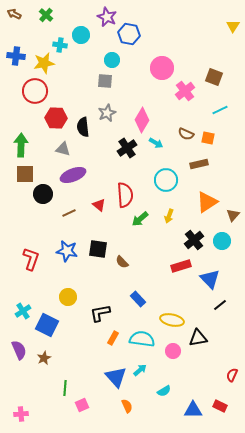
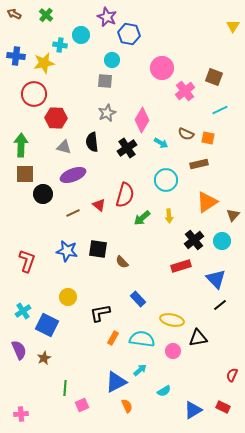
red circle at (35, 91): moved 1 px left, 3 px down
black semicircle at (83, 127): moved 9 px right, 15 px down
cyan arrow at (156, 143): moved 5 px right
gray triangle at (63, 149): moved 1 px right, 2 px up
red semicircle at (125, 195): rotated 20 degrees clockwise
brown line at (69, 213): moved 4 px right
yellow arrow at (169, 216): rotated 24 degrees counterclockwise
green arrow at (140, 219): moved 2 px right, 1 px up
red L-shape at (31, 259): moved 4 px left, 2 px down
blue triangle at (210, 279): moved 6 px right
blue triangle at (116, 377): moved 5 px down; rotated 45 degrees clockwise
red rectangle at (220, 406): moved 3 px right, 1 px down
blue triangle at (193, 410): rotated 30 degrees counterclockwise
